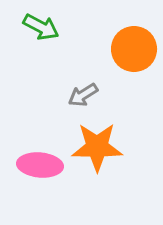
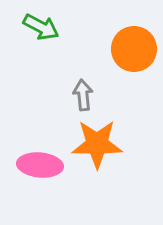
gray arrow: rotated 116 degrees clockwise
orange star: moved 3 px up
